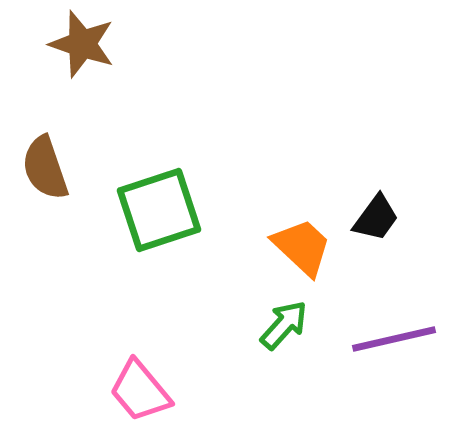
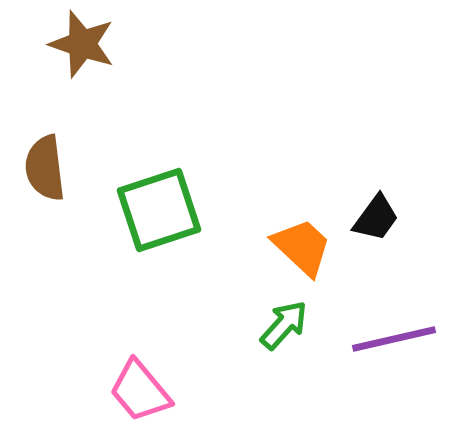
brown semicircle: rotated 12 degrees clockwise
